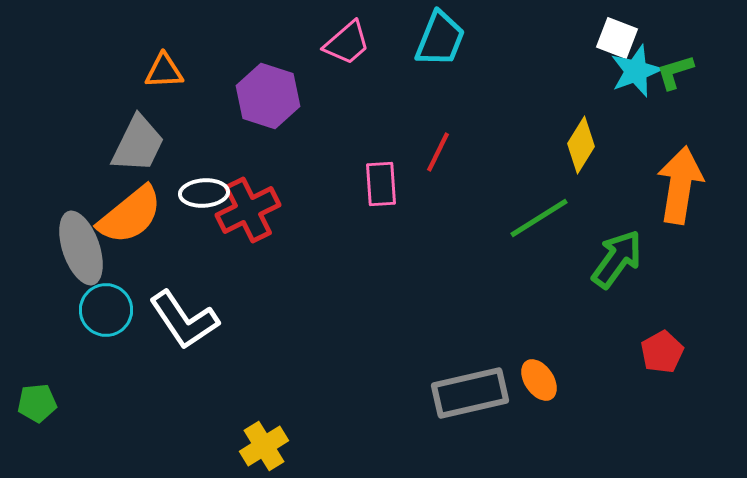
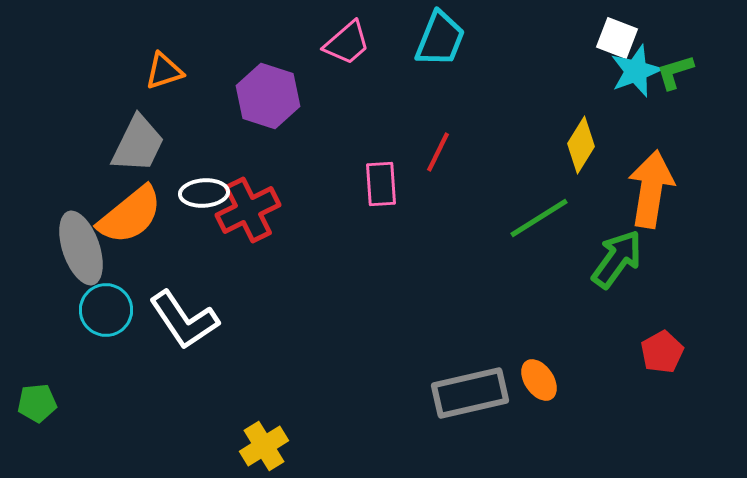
orange triangle: rotated 15 degrees counterclockwise
orange arrow: moved 29 px left, 4 px down
